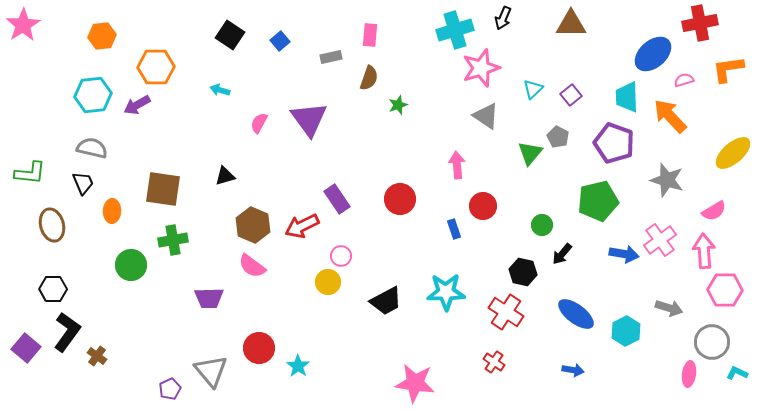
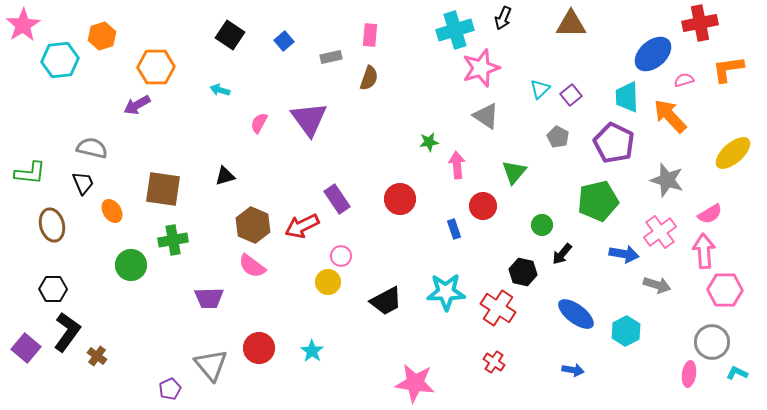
orange hexagon at (102, 36): rotated 12 degrees counterclockwise
blue square at (280, 41): moved 4 px right
cyan triangle at (533, 89): moved 7 px right
cyan hexagon at (93, 95): moved 33 px left, 35 px up
green star at (398, 105): moved 31 px right, 37 px down; rotated 12 degrees clockwise
purple pentagon at (614, 143): rotated 6 degrees clockwise
green triangle at (530, 153): moved 16 px left, 19 px down
orange ellipse at (112, 211): rotated 35 degrees counterclockwise
pink semicircle at (714, 211): moved 4 px left, 3 px down
pink cross at (660, 240): moved 8 px up
gray arrow at (669, 308): moved 12 px left, 23 px up
red cross at (506, 312): moved 8 px left, 4 px up
cyan star at (298, 366): moved 14 px right, 15 px up
gray triangle at (211, 371): moved 6 px up
